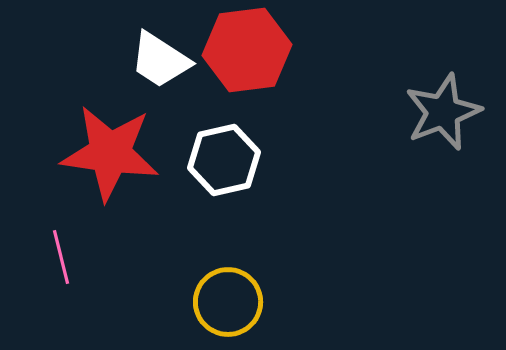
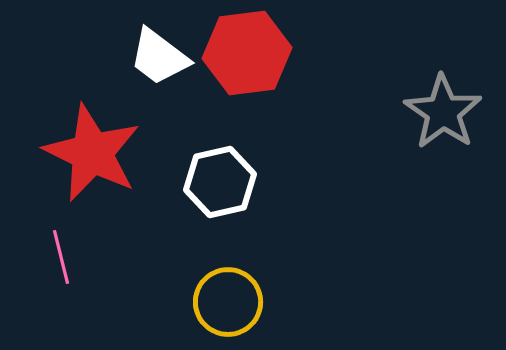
red hexagon: moved 3 px down
white trapezoid: moved 1 px left, 3 px up; rotated 4 degrees clockwise
gray star: rotated 16 degrees counterclockwise
red star: moved 18 px left; rotated 18 degrees clockwise
white hexagon: moved 4 px left, 22 px down
